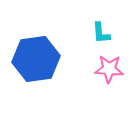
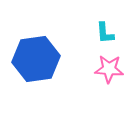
cyan L-shape: moved 4 px right
